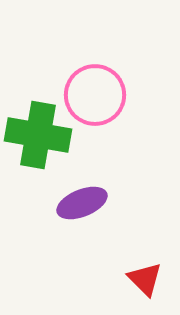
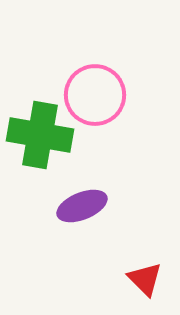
green cross: moved 2 px right
purple ellipse: moved 3 px down
